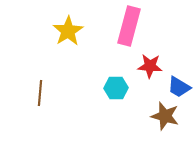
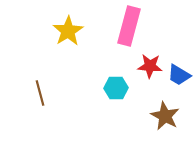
blue trapezoid: moved 12 px up
brown line: rotated 20 degrees counterclockwise
brown star: rotated 12 degrees clockwise
